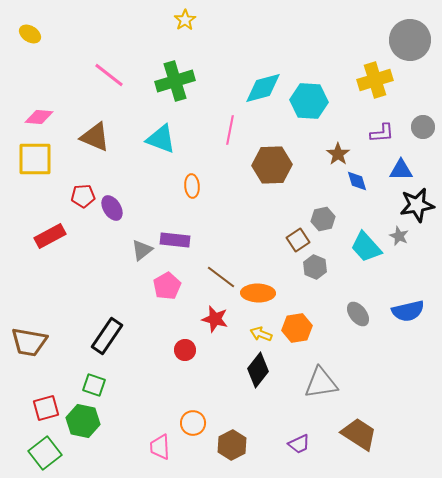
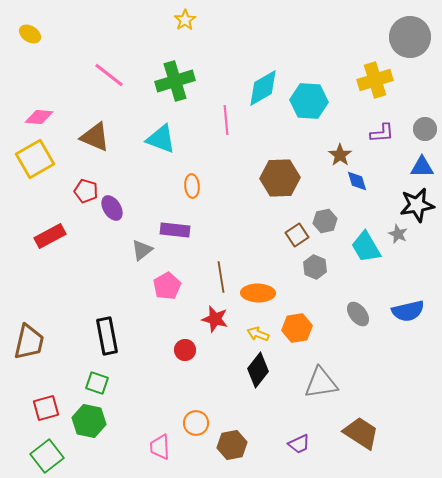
gray circle at (410, 40): moved 3 px up
cyan diamond at (263, 88): rotated 15 degrees counterclockwise
gray circle at (423, 127): moved 2 px right, 2 px down
pink line at (230, 130): moved 4 px left, 10 px up; rotated 16 degrees counterclockwise
brown star at (338, 154): moved 2 px right, 1 px down
yellow square at (35, 159): rotated 30 degrees counterclockwise
brown hexagon at (272, 165): moved 8 px right, 13 px down
blue triangle at (401, 170): moved 21 px right, 3 px up
red pentagon at (83, 196): moved 3 px right, 5 px up; rotated 20 degrees clockwise
gray hexagon at (323, 219): moved 2 px right, 2 px down
gray star at (399, 236): moved 1 px left, 2 px up
purple rectangle at (175, 240): moved 10 px up
brown square at (298, 240): moved 1 px left, 5 px up
cyan trapezoid at (366, 247): rotated 12 degrees clockwise
brown line at (221, 277): rotated 44 degrees clockwise
yellow arrow at (261, 334): moved 3 px left
black rectangle at (107, 336): rotated 45 degrees counterclockwise
brown trapezoid at (29, 342): rotated 87 degrees counterclockwise
green square at (94, 385): moved 3 px right, 2 px up
green hexagon at (83, 421): moved 6 px right
orange circle at (193, 423): moved 3 px right
brown trapezoid at (359, 434): moved 2 px right, 1 px up
brown hexagon at (232, 445): rotated 16 degrees clockwise
green square at (45, 453): moved 2 px right, 3 px down
